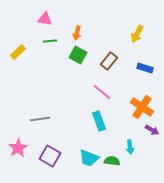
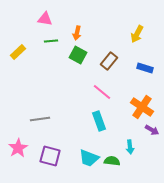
green line: moved 1 px right
purple square: rotated 15 degrees counterclockwise
